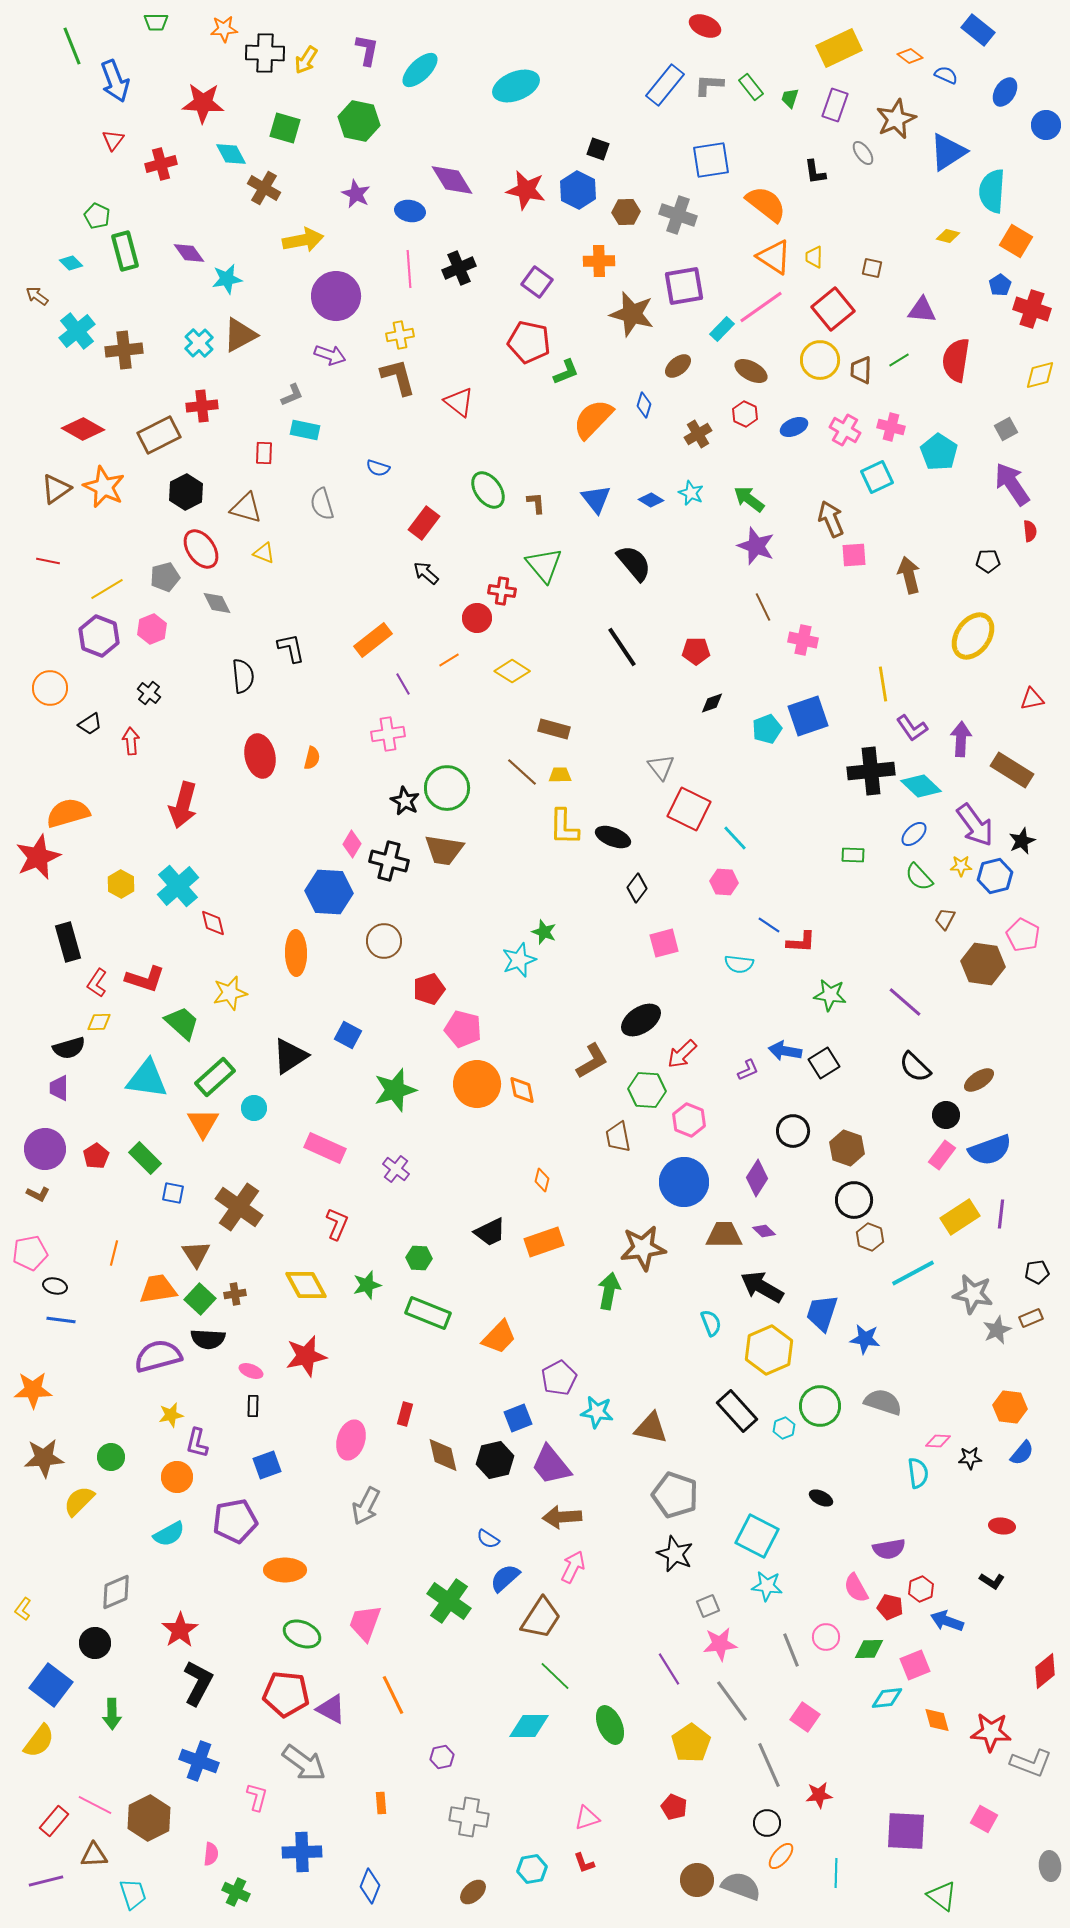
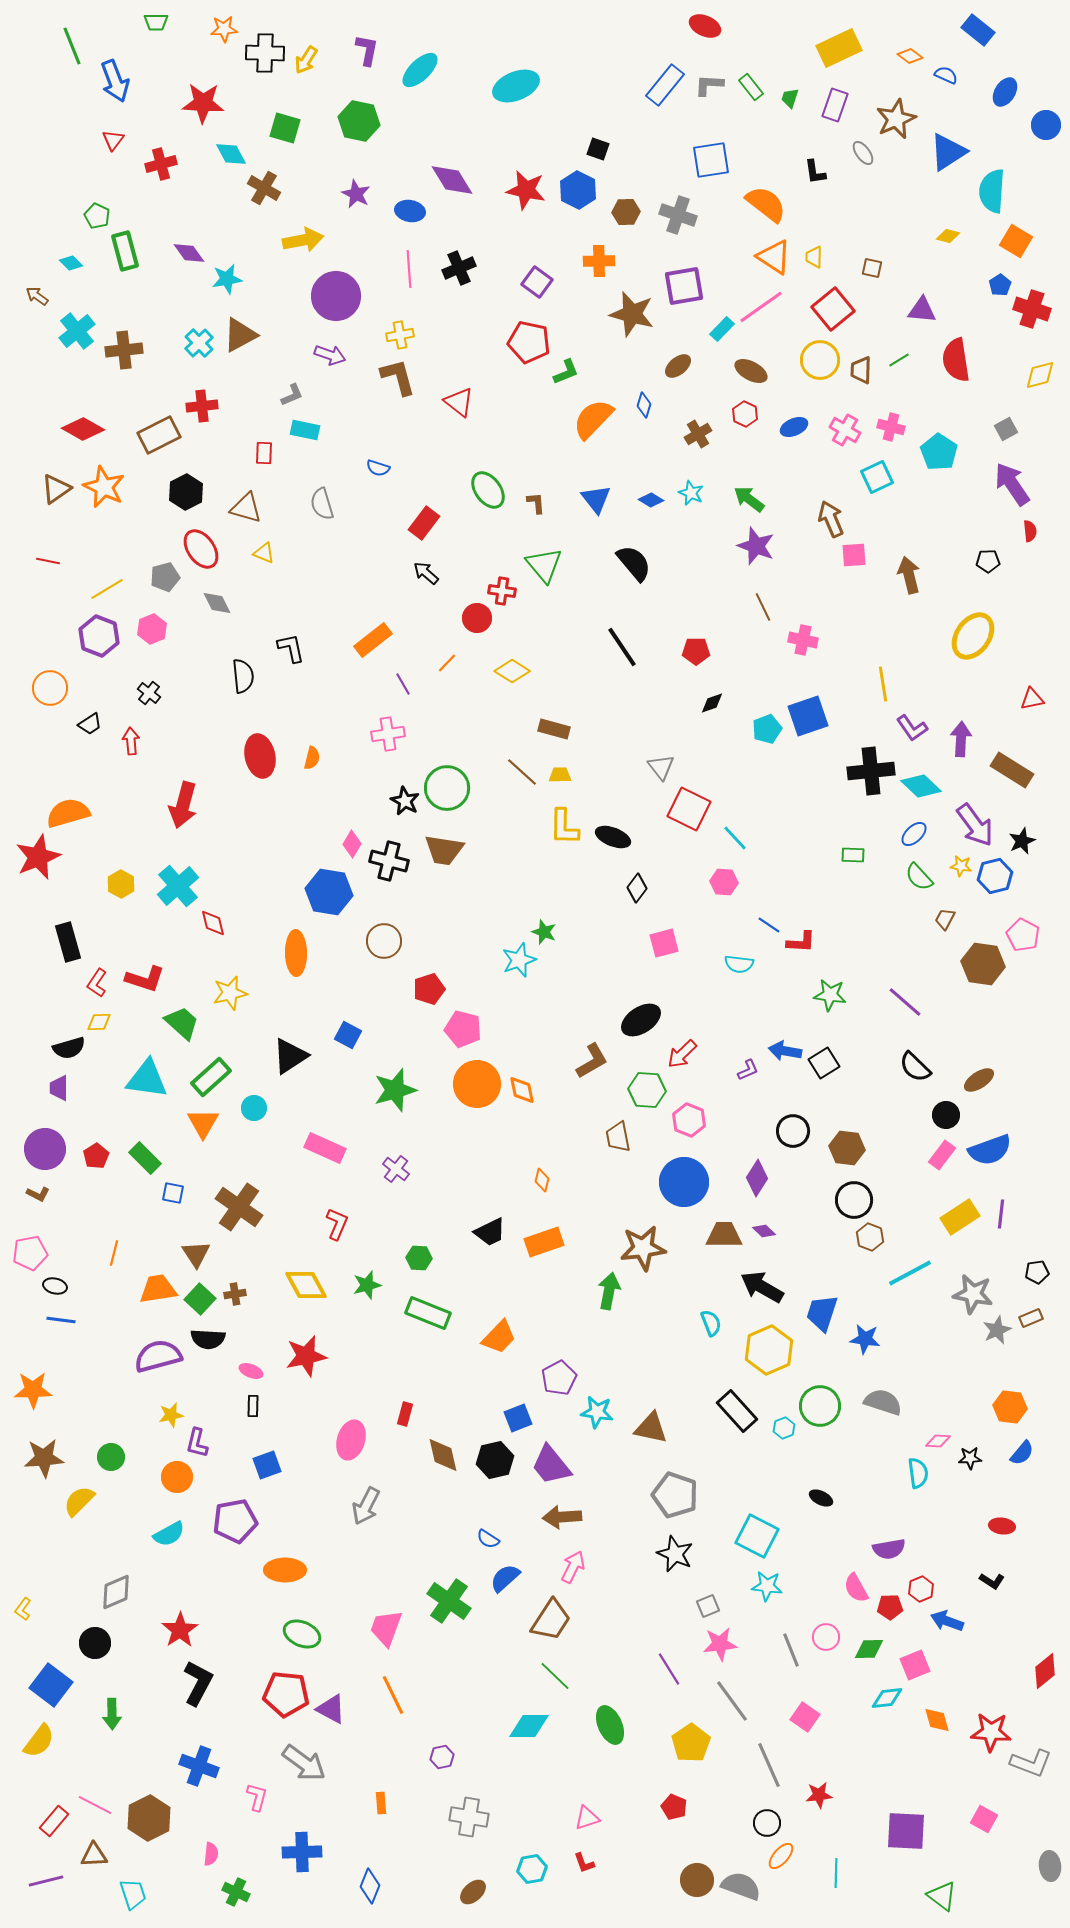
red semicircle at (956, 360): rotated 18 degrees counterclockwise
orange line at (449, 660): moved 2 px left, 3 px down; rotated 15 degrees counterclockwise
yellow star at (961, 866): rotated 10 degrees clockwise
blue hexagon at (329, 892): rotated 6 degrees clockwise
green rectangle at (215, 1077): moved 4 px left
brown hexagon at (847, 1148): rotated 12 degrees counterclockwise
cyan line at (913, 1273): moved 3 px left
red pentagon at (890, 1607): rotated 15 degrees counterclockwise
brown trapezoid at (541, 1618): moved 10 px right, 2 px down
pink trapezoid at (365, 1623): moved 21 px right, 5 px down
blue cross at (199, 1761): moved 5 px down
